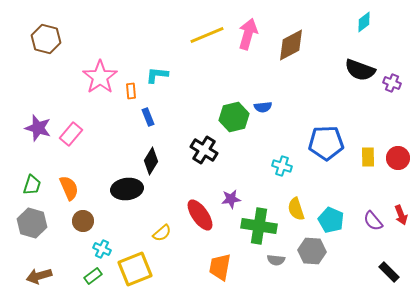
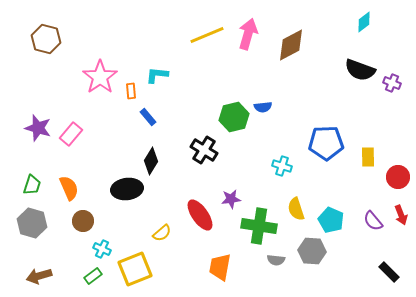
blue rectangle at (148, 117): rotated 18 degrees counterclockwise
red circle at (398, 158): moved 19 px down
